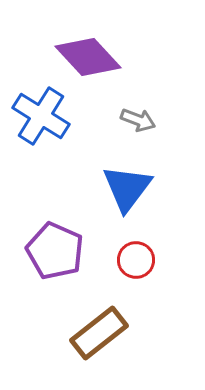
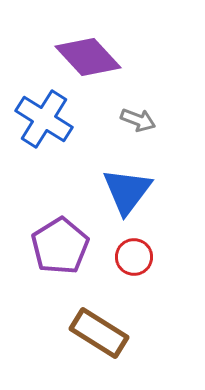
blue cross: moved 3 px right, 3 px down
blue triangle: moved 3 px down
purple pentagon: moved 5 px right, 5 px up; rotated 16 degrees clockwise
red circle: moved 2 px left, 3 px up
brown rectangle: rotated 70 degrees clockwise
